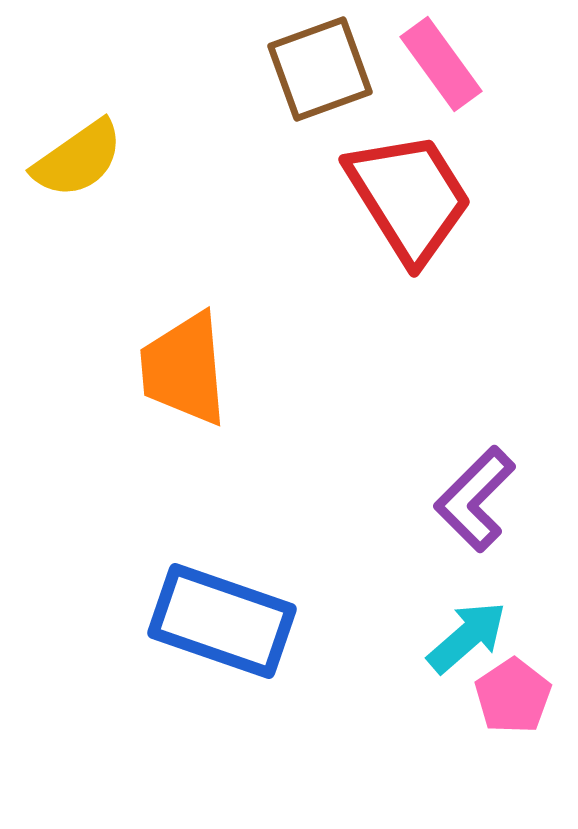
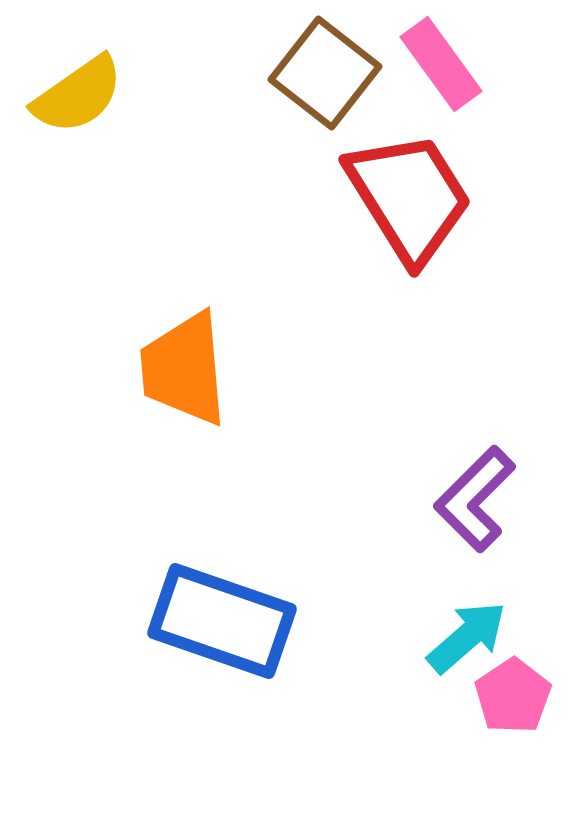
brown square: moved 5 px right, 4 px down; rotated 32 degrees counterclockwise
yellow semicircle: moved 64 px up
